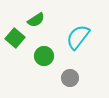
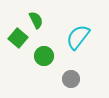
green semicircle: rotated 84 degrees counterclockwise
green square: moved 3 px right
gray circle: moved 1 px right, 1 px down
